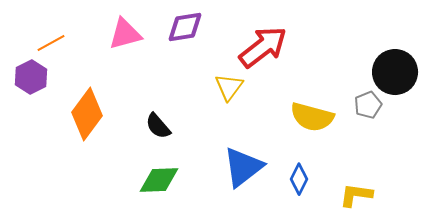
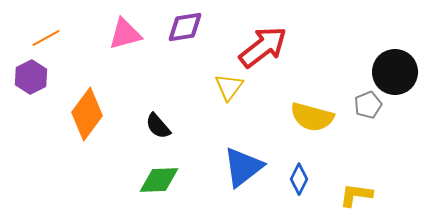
orange line: moved 5 px left, 5 px up
